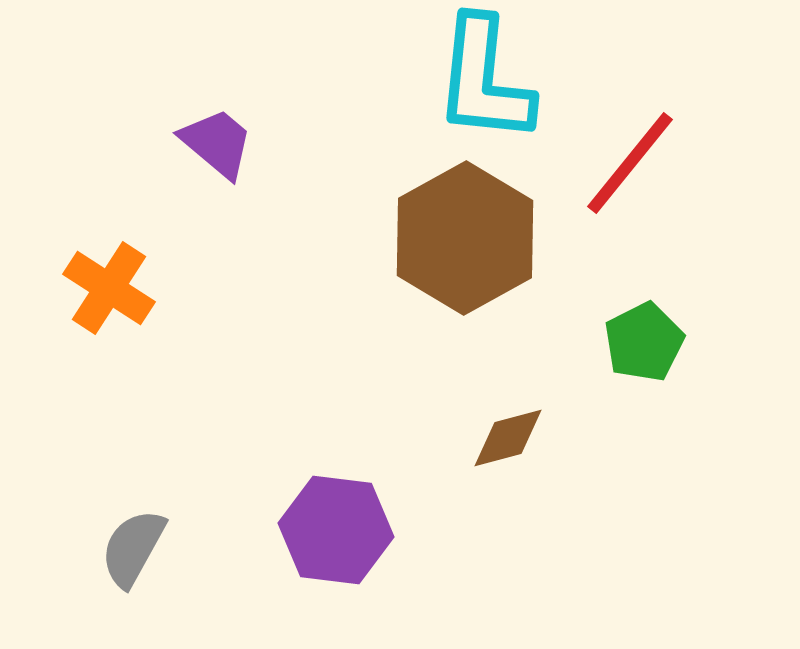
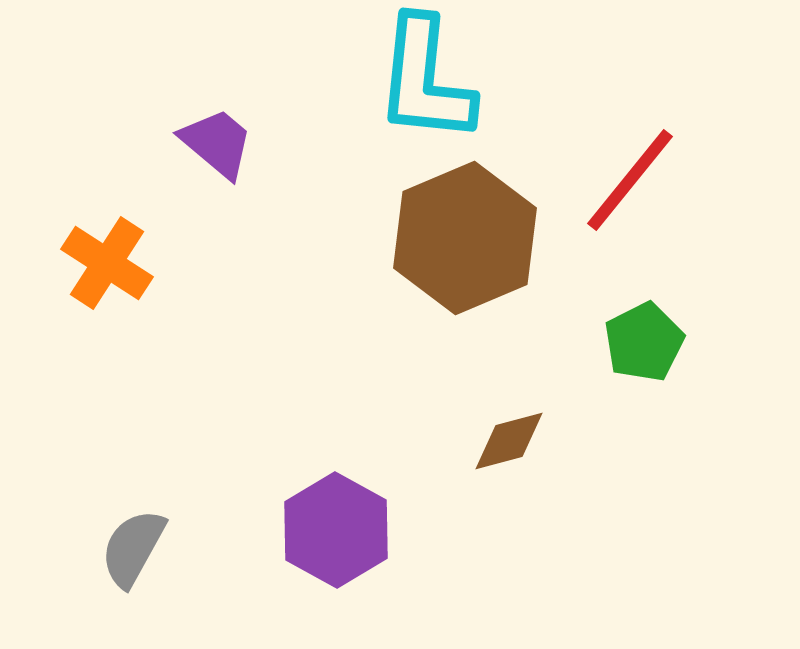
cyan L-shape: moved 59 px left
red line: moved 17 px down
brown hexagon: rotated 6 degrees clockwise
orange cross: moved 2 px left, 25 px up
brown diamond: moved 1 px right, 3 px down
purple hexagon: rotated 22 degrees clockwise
